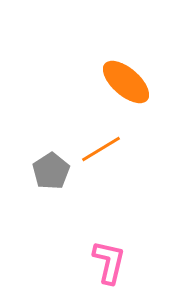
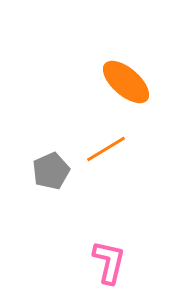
orange line: moved 5 px right
gray pentagon: rotated 9 degrees clockwise
